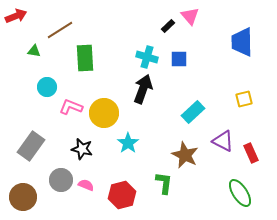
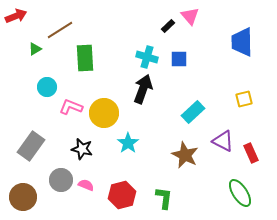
green triangle: moved 1 px right, 2 px up; rotated 40 degrees counterclockwise
green L-shape: moved 15 px down
